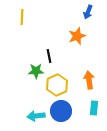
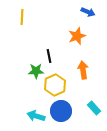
blue arrow: rotated 88 degrees counterclockwise
orange arrow: moved 6 px left, 10 px up
yellow hexagon: moved 2 px left
cyan rectangle: rotated 48 degrees counterclockwise
cyan arrow: rotated 24 degrees clockwise
